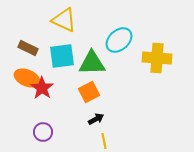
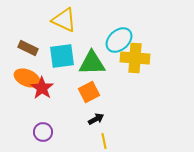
yellow cross: moved 22 px left
